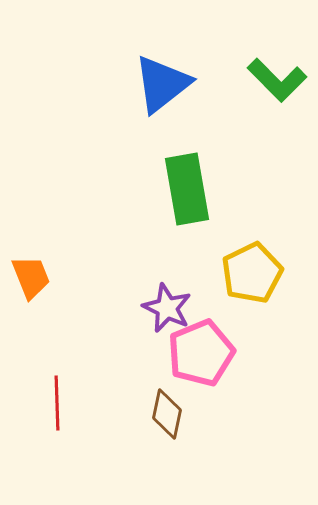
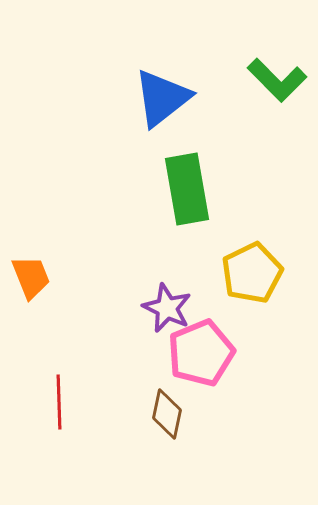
blue triangle: moved 14 px down
red line: moved 2 px right, 1 px up
